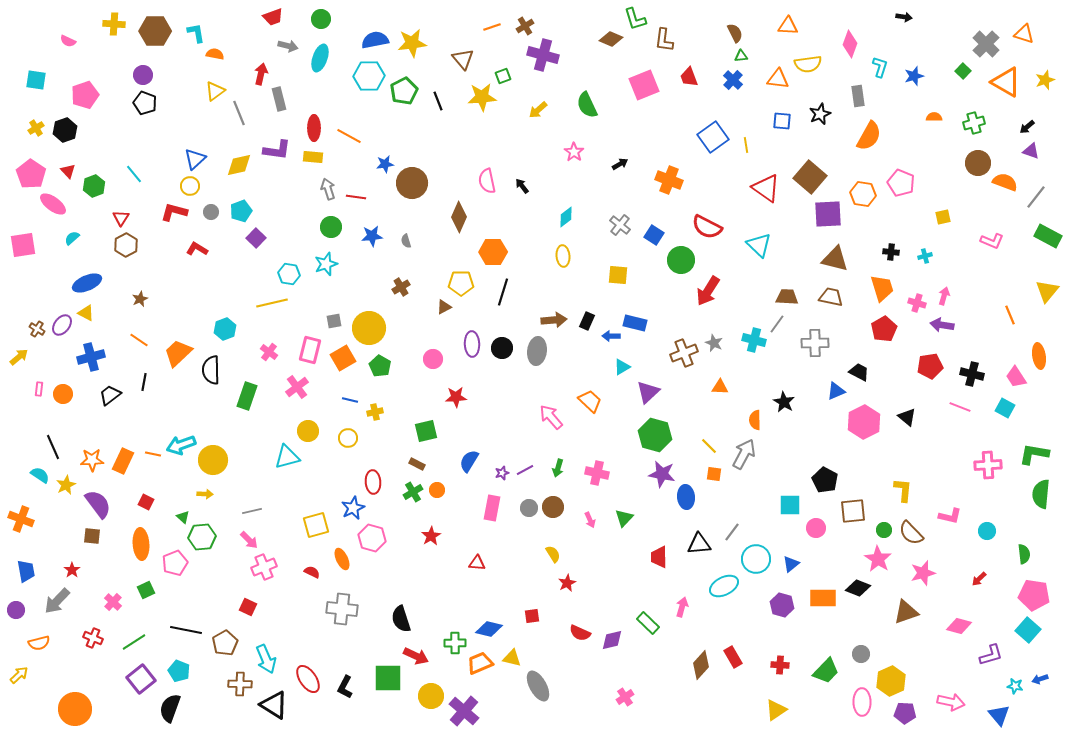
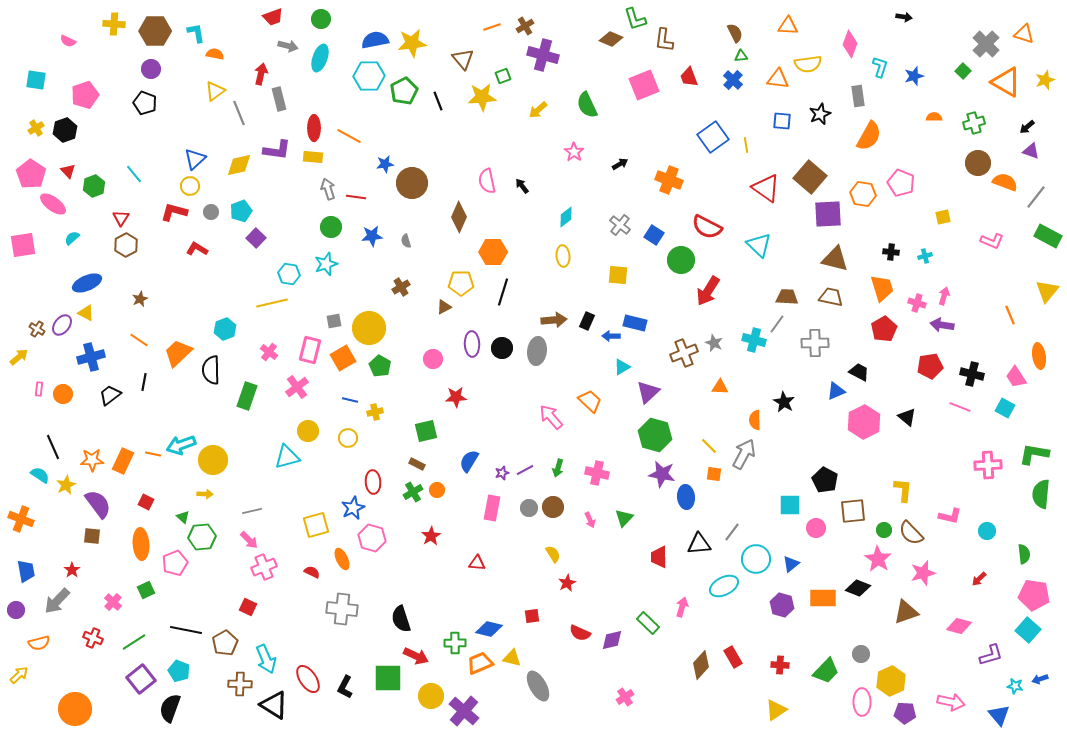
purple circle at (143, 75): moved 8 px right, 6 px up
